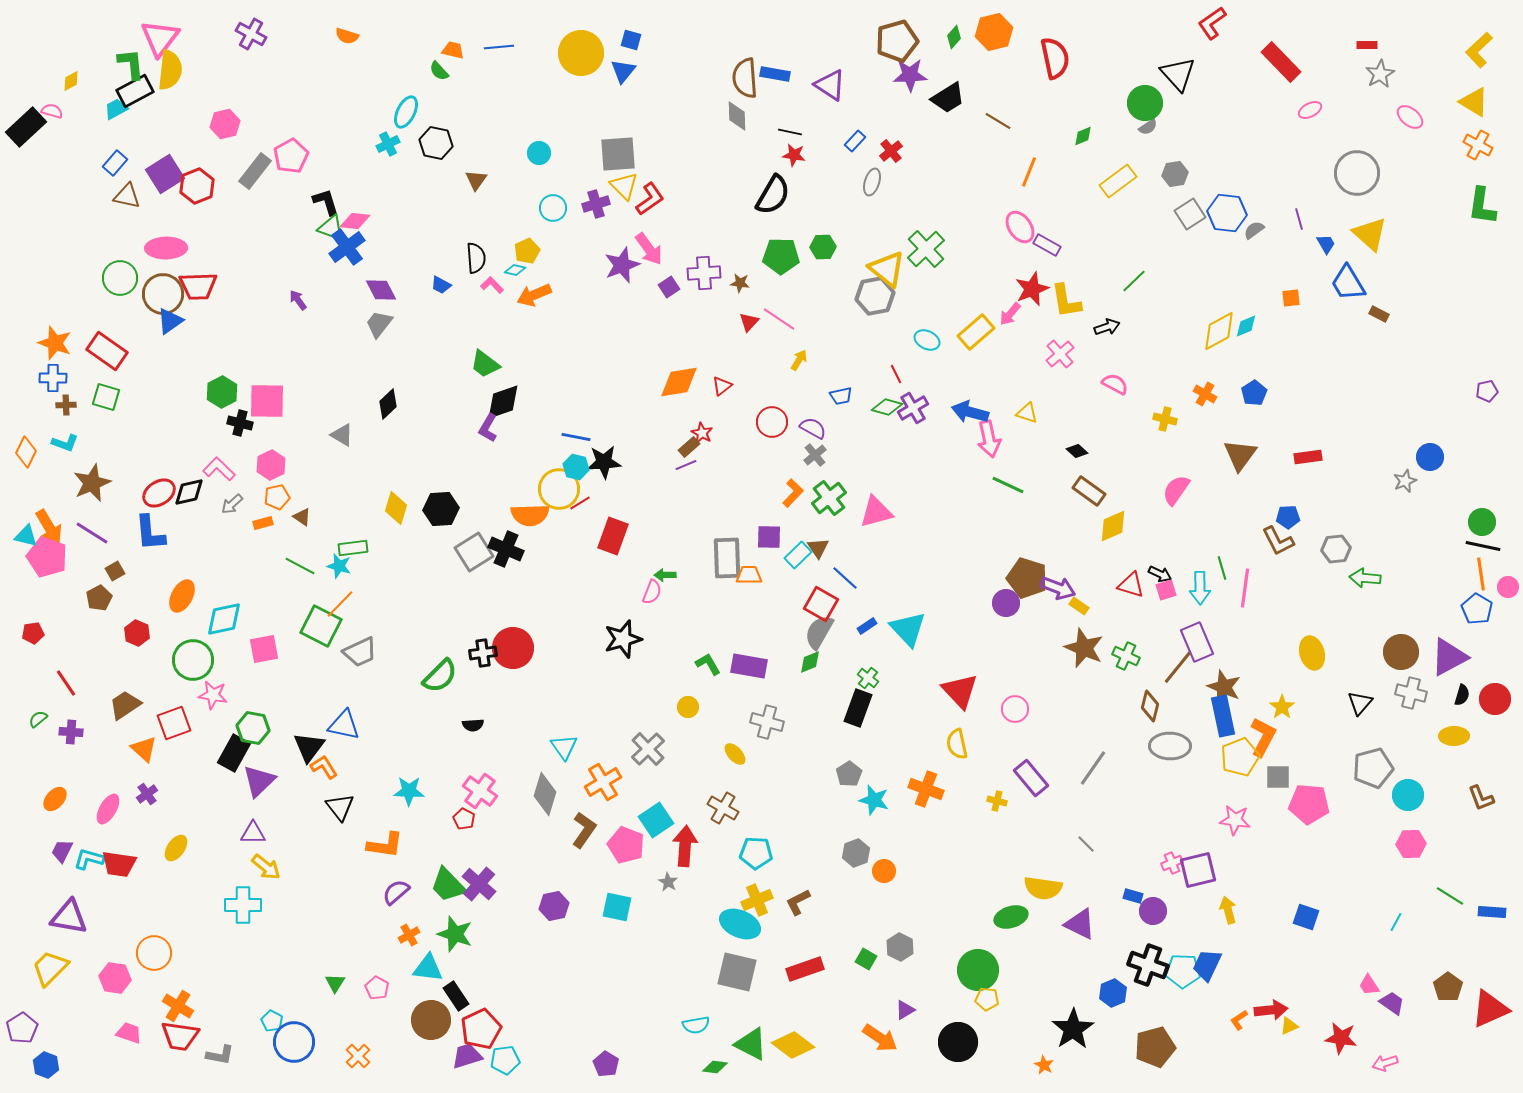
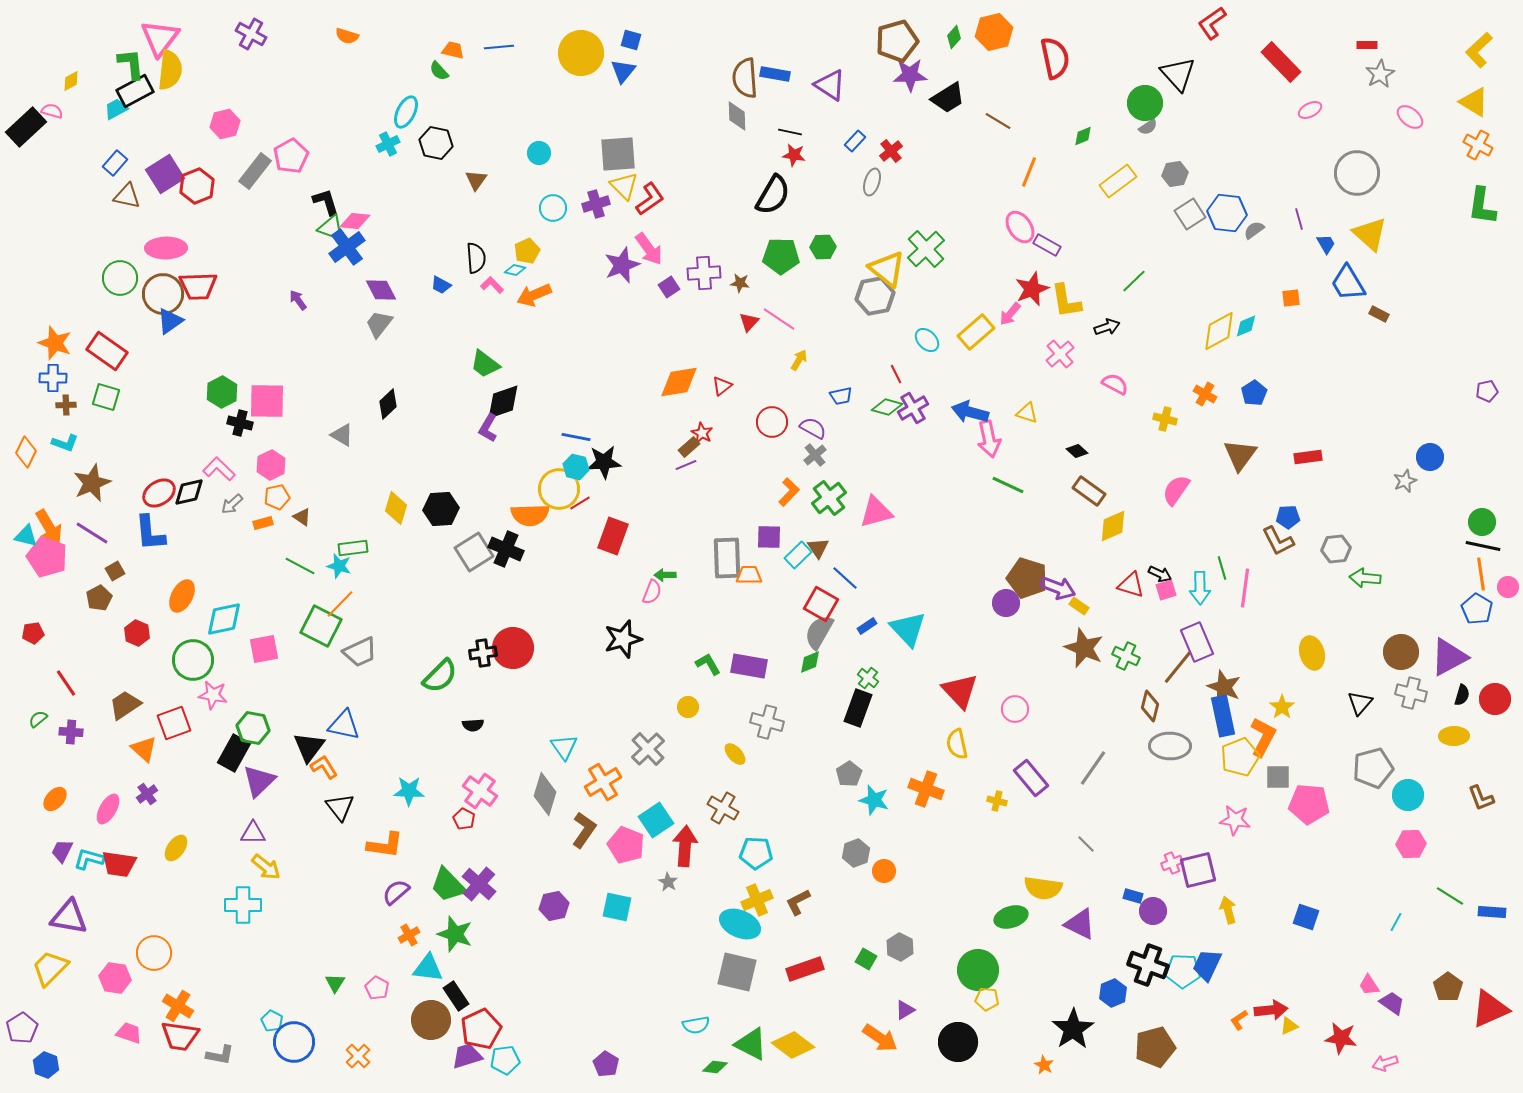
cyan ellipse at (927, 340): rotated 20 degrees clockwise
orange L-shape at (793, 493): moved 4 px left, 1 px up
